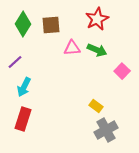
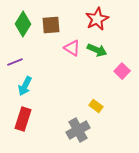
pink triangle: rotated 36 degrees clockwise
purple line: rotated 21 degrees clockwise
cyan arrow: moved 1 px right, 1 px up
gray cross: moved 28 px left
